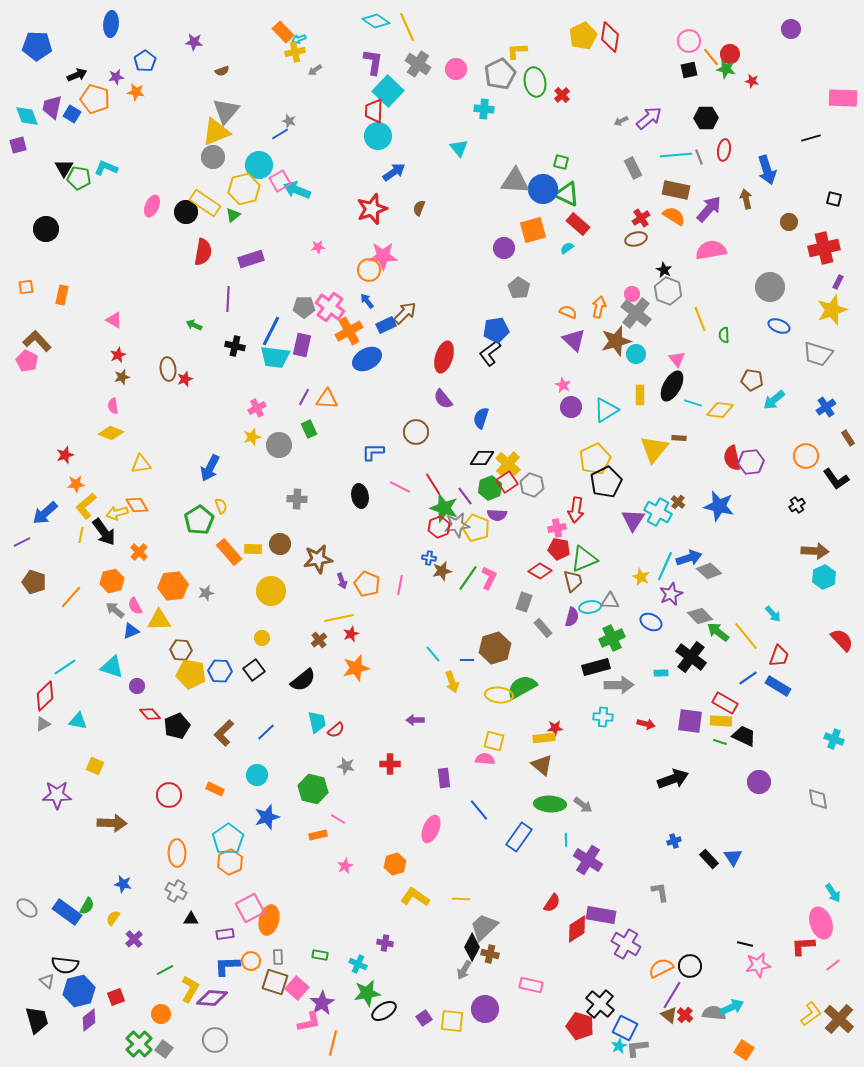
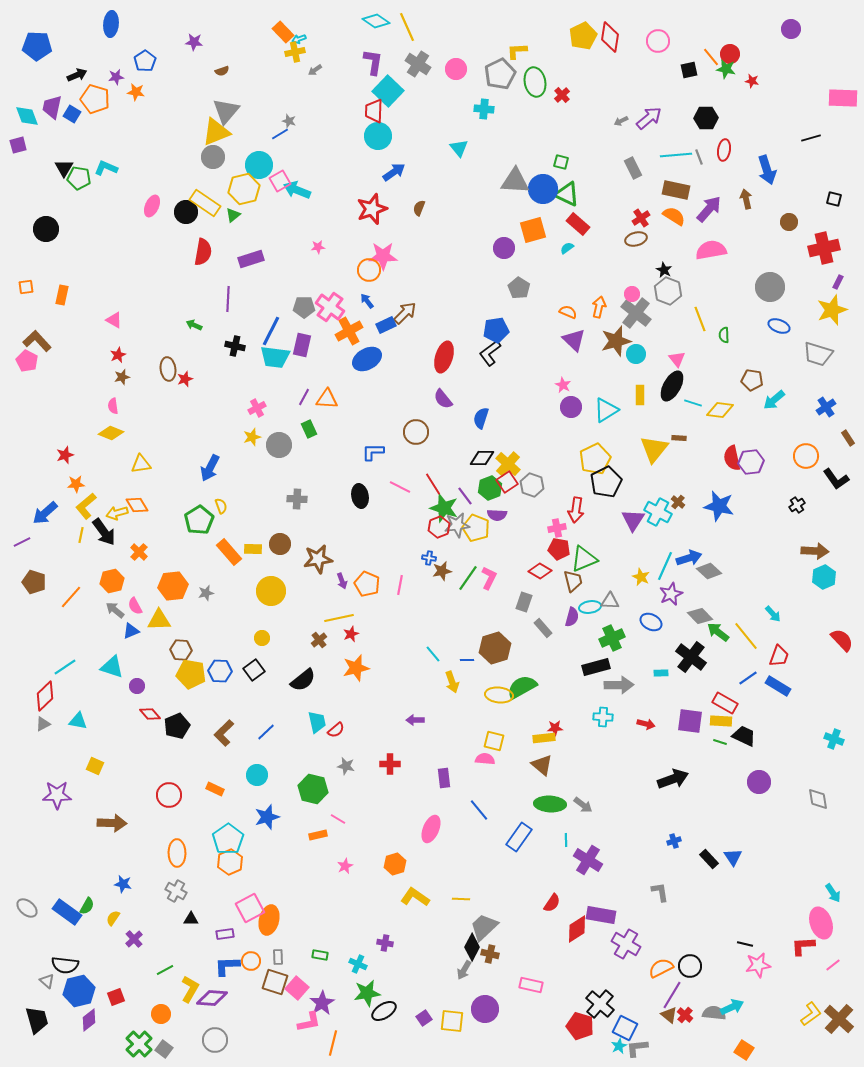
pink circle at (689, 41): moved 31 px left
